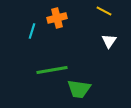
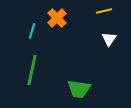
yellow line: rotated 42 degrees counterclockwise
orange cross: rotated 30 degrees counterclockwise
white triangle: moved 2 px up
green line: moved 20 px left; rotated 68 degrees counterclockwise
